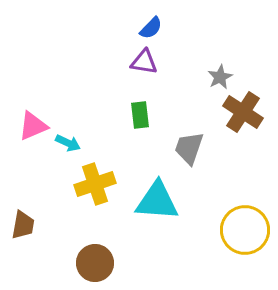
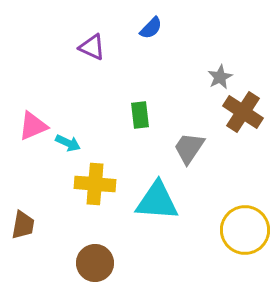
purple triangle: moved 52 px left, 15 px up; rotated 16 degrees clockwise
gray trapezoid: rotated 15 degrees clockwise
yellow cross: rotated 24 degrees clockwise
